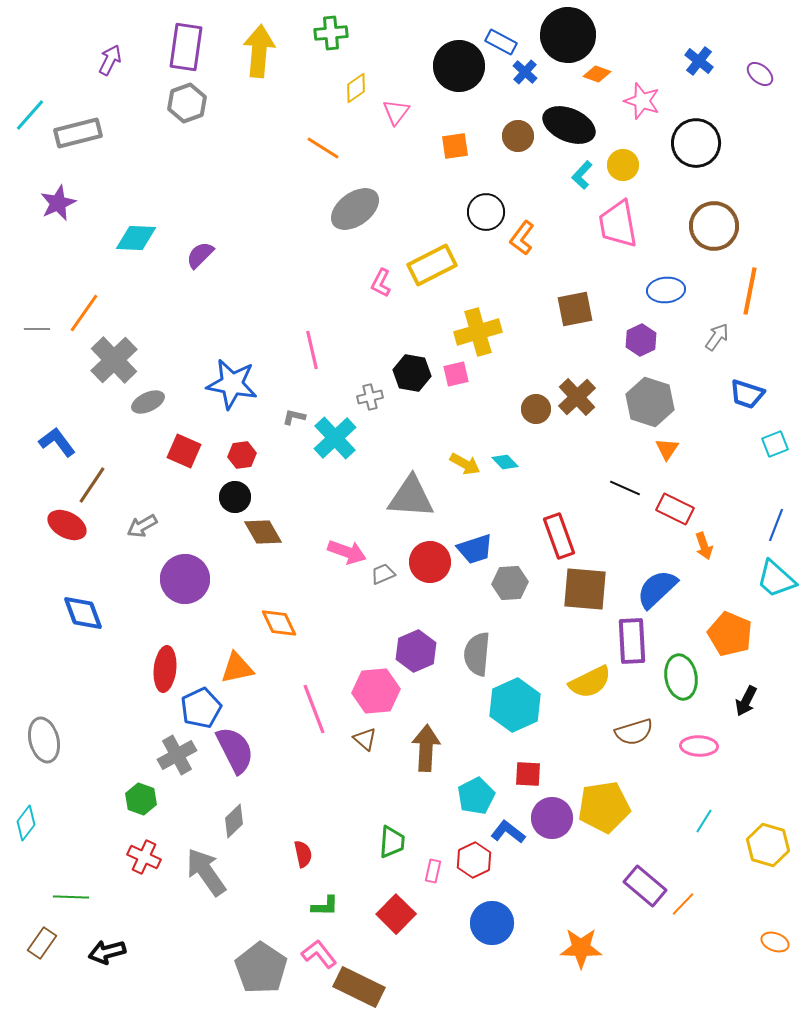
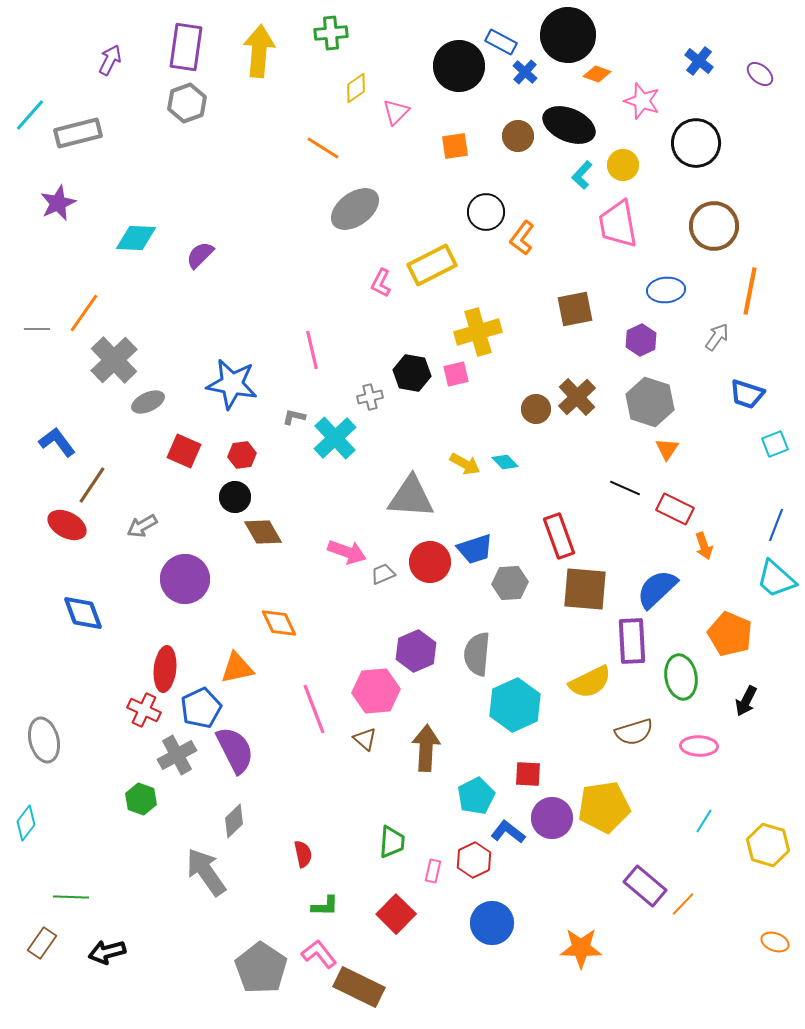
pink triangle at (396, 112): rotated 8 degrees clockwise
red cross at (144, 857): moved 147 px up
